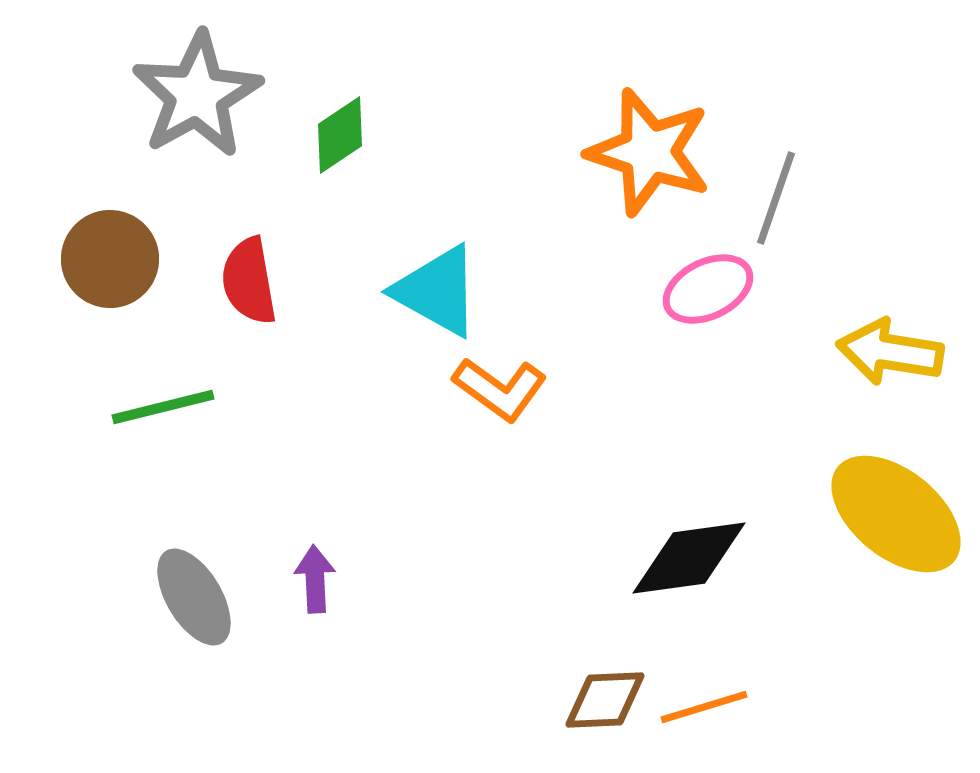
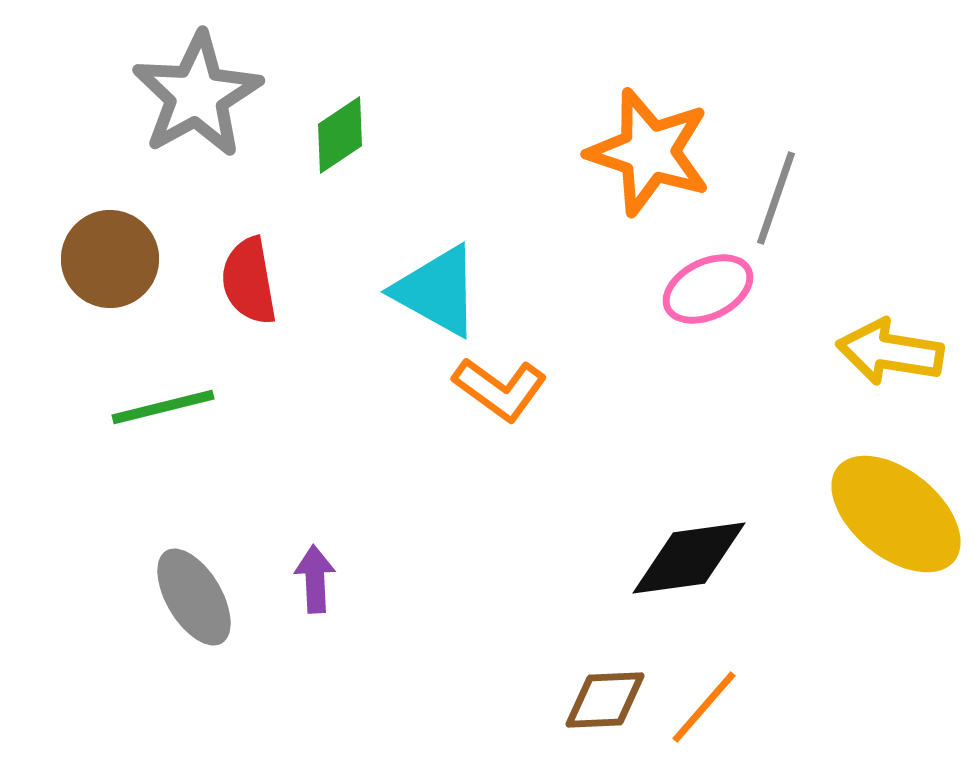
orange line: rotated 32 degrees counterclockwise
